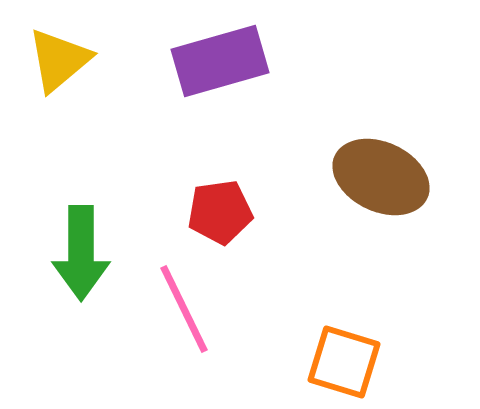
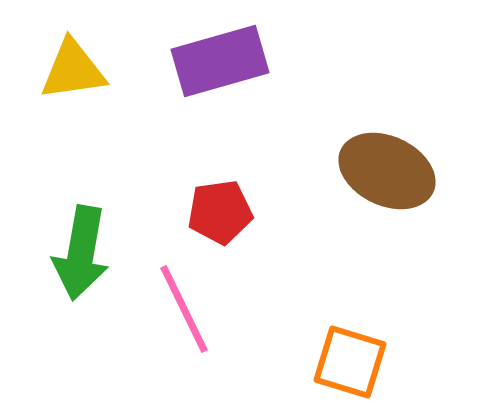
yellow triangle: moved 14 px right, 10 px down; rotated 32 degrees clockwise
brown ellipse: moved 6 px right, 6 px up
green arrow: rotated 10 degrees clockwise
orange square: moved 6 px right
